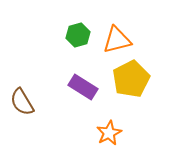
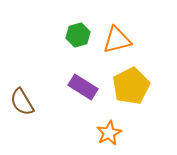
yellow pentagon: moved 7 px down
